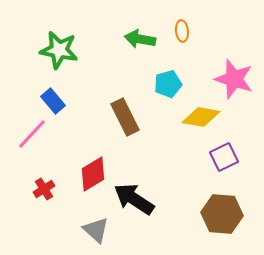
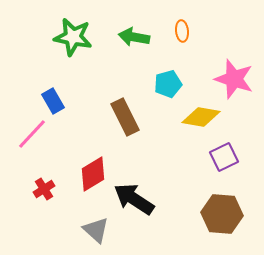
green arrow: moved 6 px left, 2 px up
green star: moved 14 px right, 13 px up
blue rectangle: rotated 10 degrees clockwise
